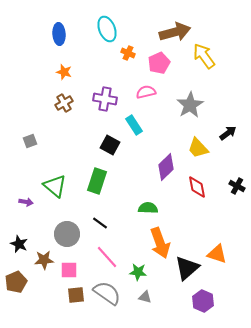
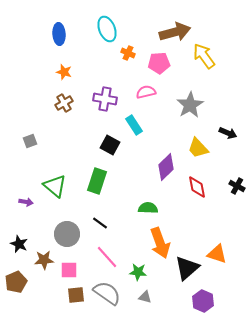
pink pentagon: rotated 20 degrees clockwise
black arrow: rotated 60 degrees clockwise
